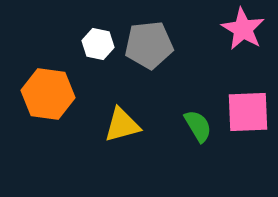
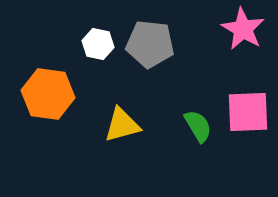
gray pentagon: moved 1 px right, 1 px up; rotated 12 degrees clockwise
